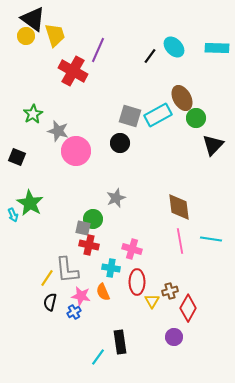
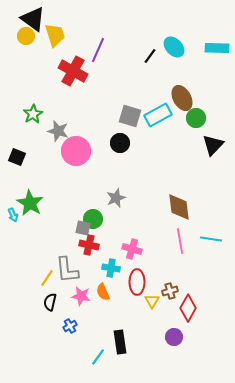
blue cross at (74, 312): moved 4 px left, 14 px down
